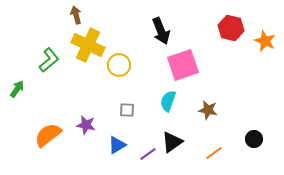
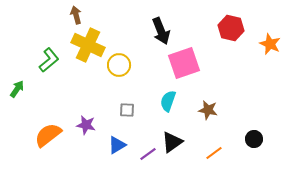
orange star: moved 5 px right, 3 px down
pink square: moved 1 px right, 2 px up
